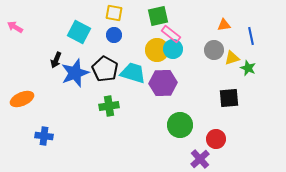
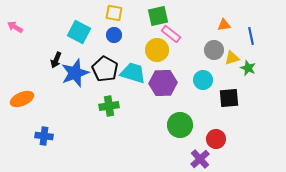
cyan circle: moved 30 px right, 31 px down
